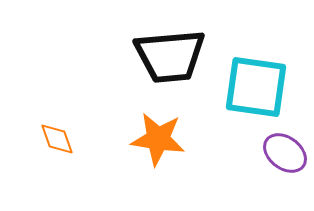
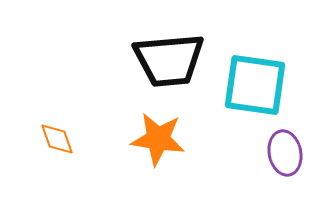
black trapezoid: moved 1 px left, 4 px down
cyan square: moved 1 px left, 2 px up
purple ellipse: rotated 42 degrees clockwise
